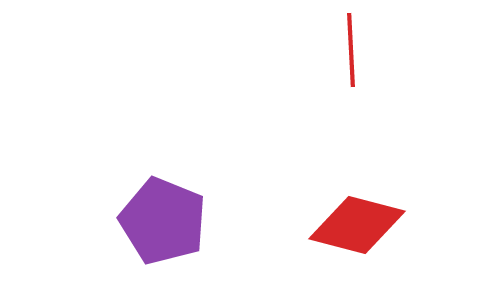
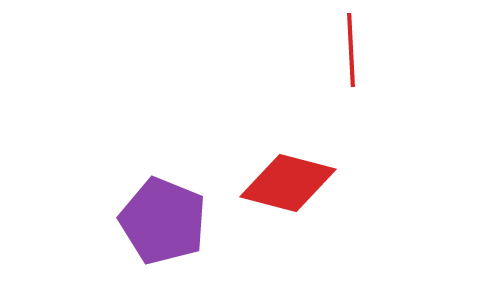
red diamond: moved 69 px left, 42 px up
